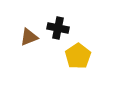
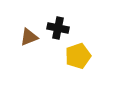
yellow pentagon: rotated 15 degrees clockwise
